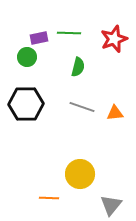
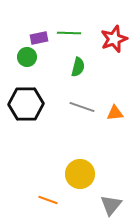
orange line: moved 1 px left, 2 px down; rotated 18 degrees clockwise
